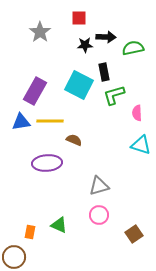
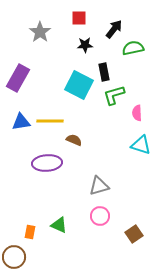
black arrow: moved 8 px right, 8 px up; rotated 54 degrees counterclockwise
purple rectangle: moved 17 px left, 13 px up
pink circle: moved 1 px right, 1 px down
